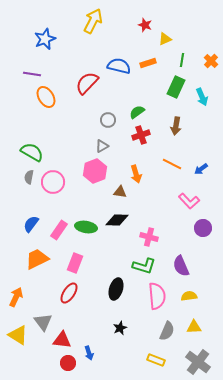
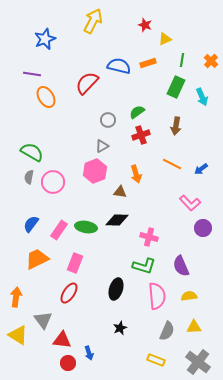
pink L-shape at (189, 201): moved 1 px right, 2 px down
orange arrow at (16, 297): rotated 18 degrees counterclockwise
gray triangle at (43, 322): moved 2 px up
